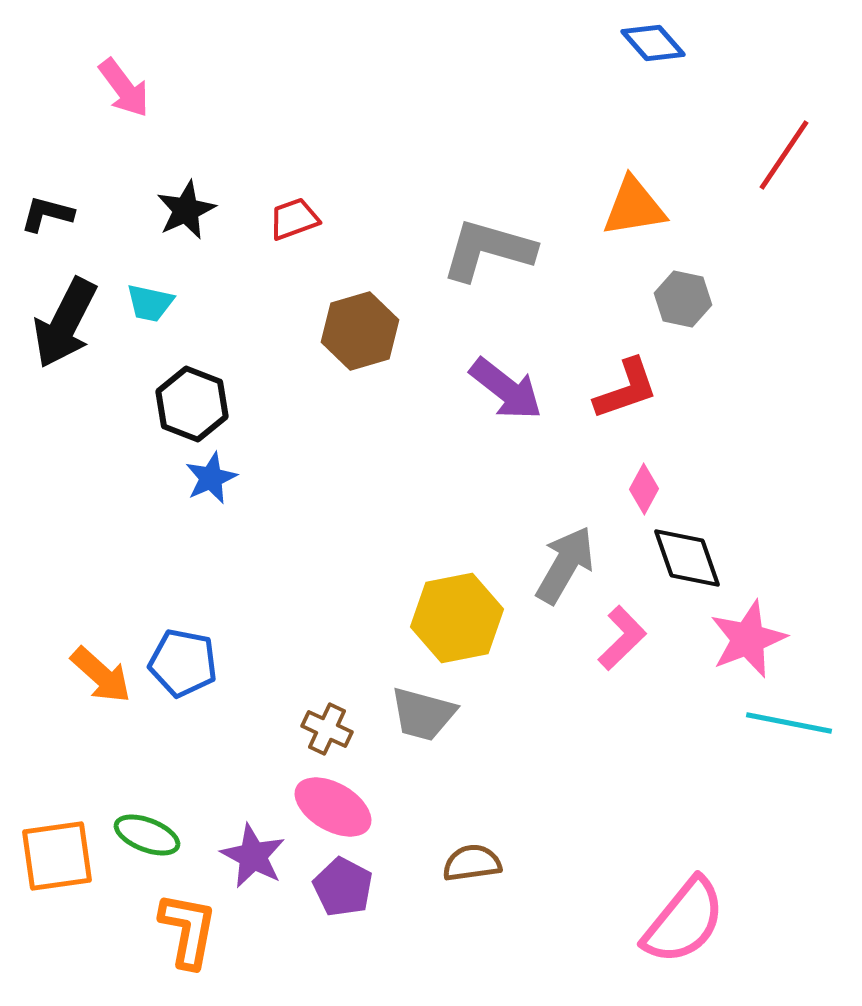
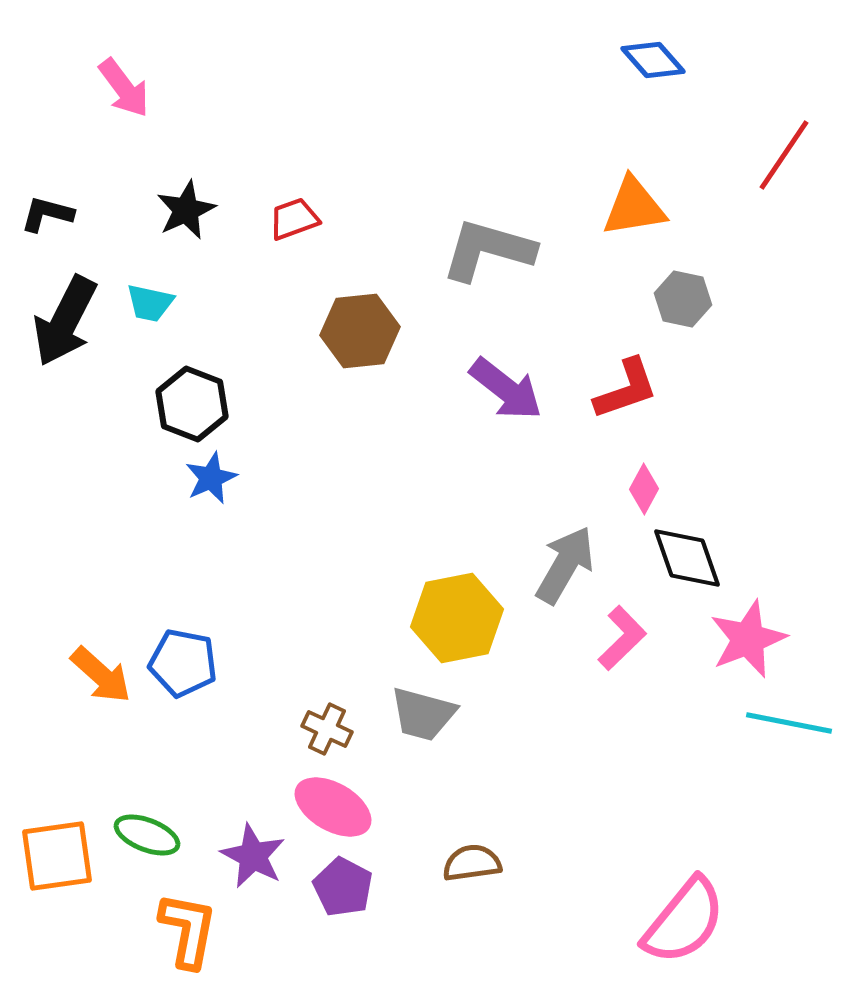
blue diamond: moved 17 px down
black arrow: moved 2 px up
brown hexagon: rotated 10 degrees clockwise
